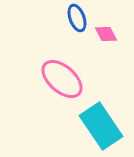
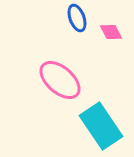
pink diamond: moved 5 px right, 2 px up
pink ellipse: moved 2 px left, 1 px down
